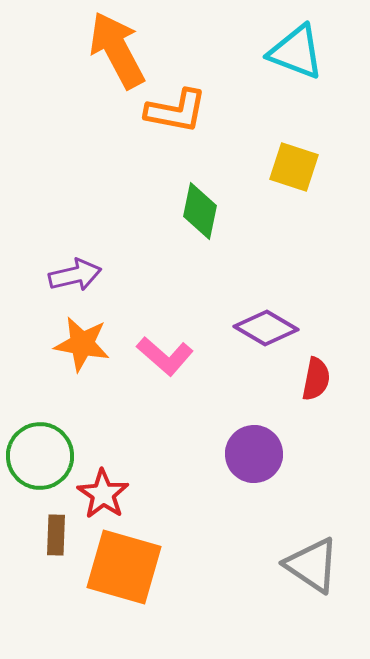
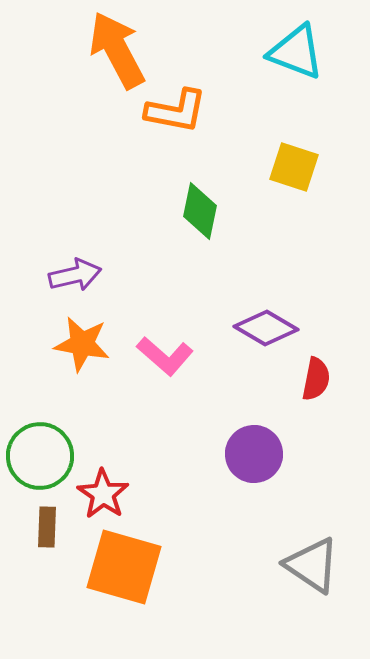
brown rectangle: moved 9 px left, 8 px up
